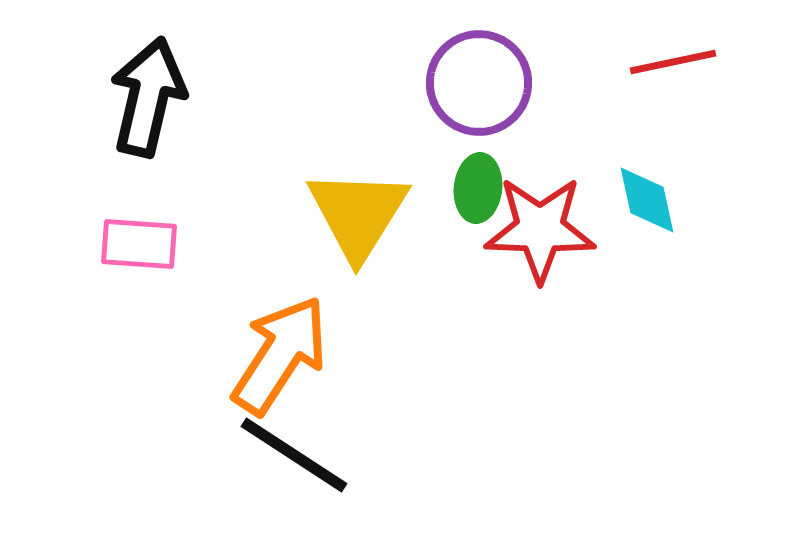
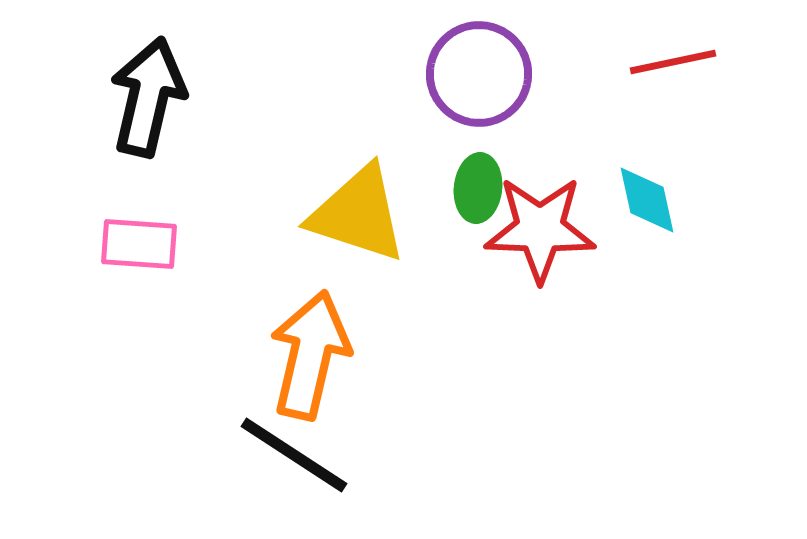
purple circle: moved 9 px up
yellow triangle: rotated 44 degrees counterclockwise
orange arrow: moved 30 px right; rotated 20 degrees counterclockwise
